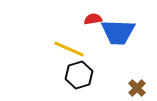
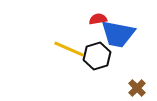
red semicircle: moved 5 px right
blue trapezoid: moved 2 px down; rotated 9 degrees clockwise
black hexagon: moved 18 px right, 19 px up
